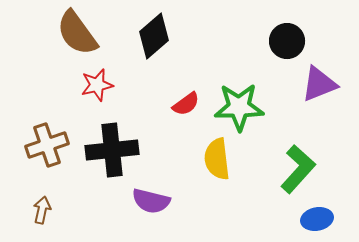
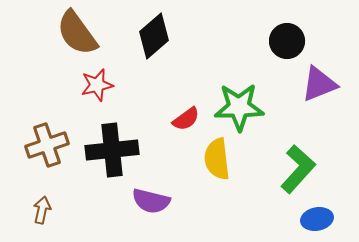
red semicircle: moved 15 px down
